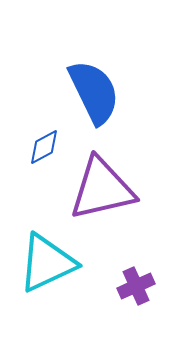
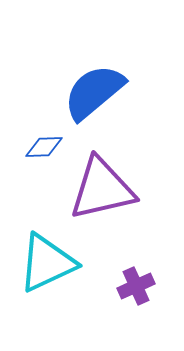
blue semicircle: rotated 104 degrees counterclockwise
blue diamond: rotated 27 degrees clockwise
